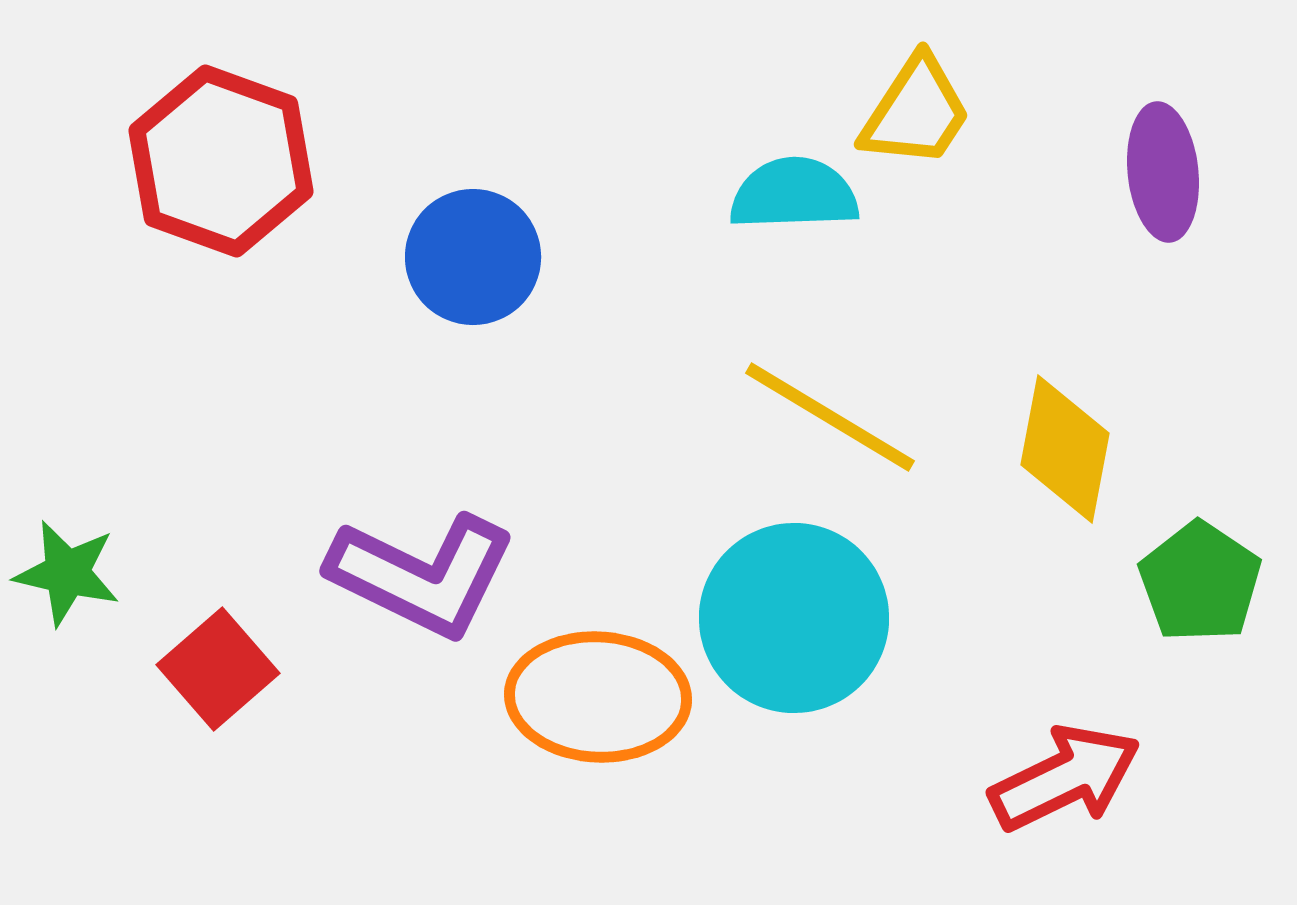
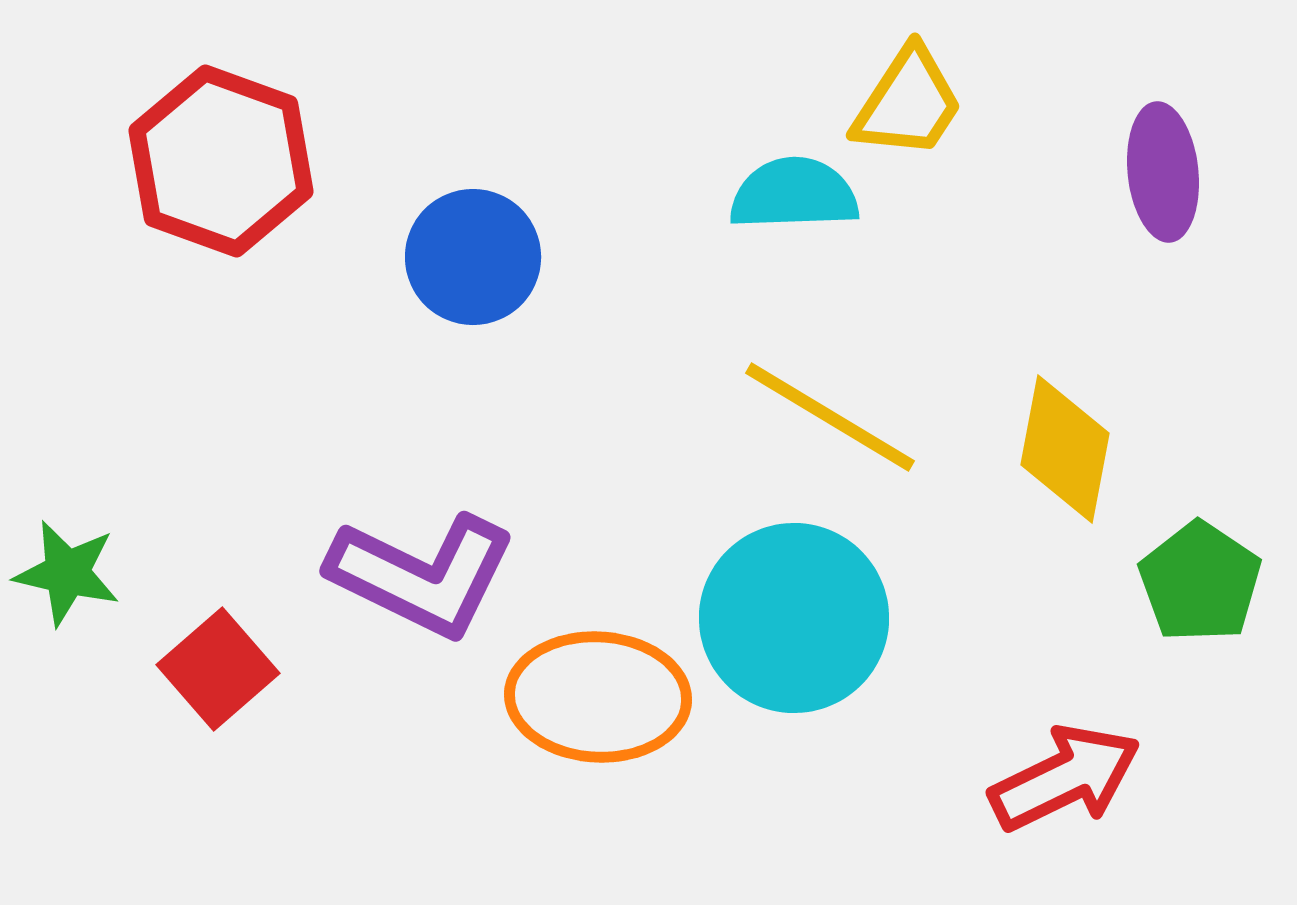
yellow trapezoid: moved 8 px left, 9 px up
